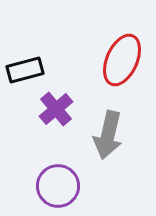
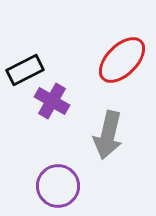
red ellipse: rotated 21 degrees clockwise
black rectangle: rotated 12 degrees counterclockwise
purple cross: moved 4 px left, 8 px up; rotated 20 degrees counterclockwise
